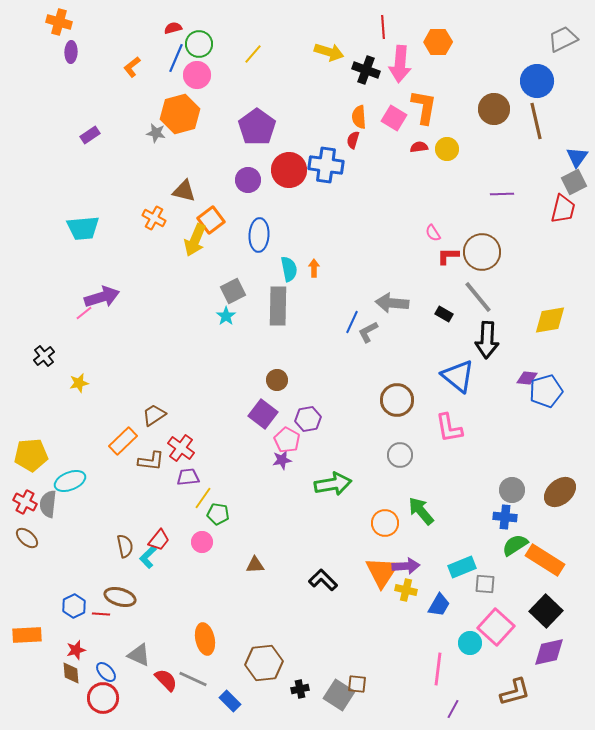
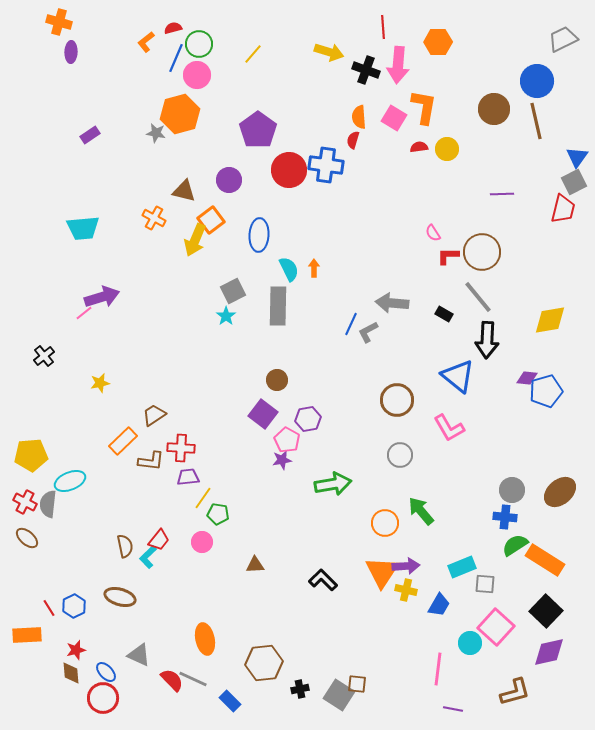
pink arrow at (400, 64): moved 2 px left, 1 px down
orange L-shape at (132, 67): moved 14 px right, 25 px up
purple pentagon at (257, 127): moved 1 px right, 3 px down
purple circle at (248, 180): moved 19 px left
cyan semicircle at (289, 269): rotated 15 degrees counterclockwise
blue line at (352, 322): moved 1 px left, 2 px down
yellow star at (79, 383): moved 21 px right
pink L-shape at (449, 428): rotated 20 degrees counterclockwise
red cross at (181, 448): rotated 32 degrees counterclockwise
red line at (101, 614): moved 52 px left, 6 px up; rotated 54 degrees clockwise
red semicircle at (166, 680): moved 6 px right
purple line at (453, 709): rotated 72 degrees clockwise
